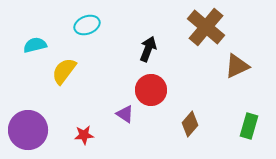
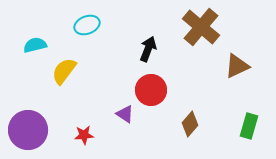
brown cross: moved 5 px left
